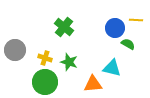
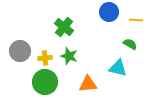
blue circle: moved 6 px left, 16 px up
green semicircle: moved 2 px right
gray circle: moved 5 px right, 1 px down
yellow cross: rotated 24 degrees counterclockwise
green star: moved 6 px up
cyan triangle: moved 6 px right
orange triangle: moved 5 px left
